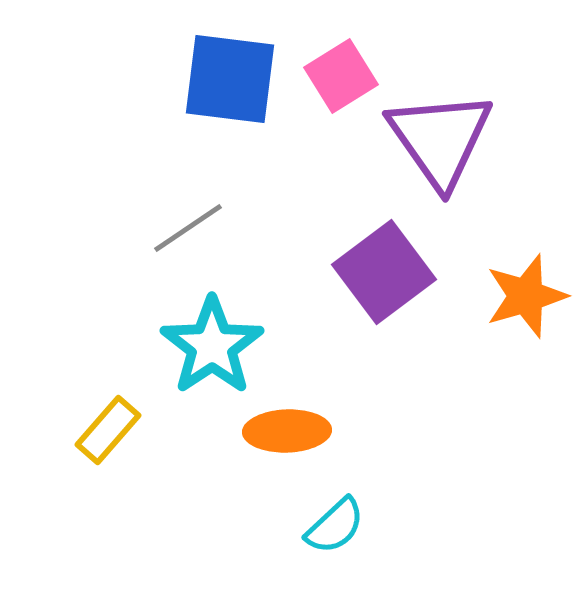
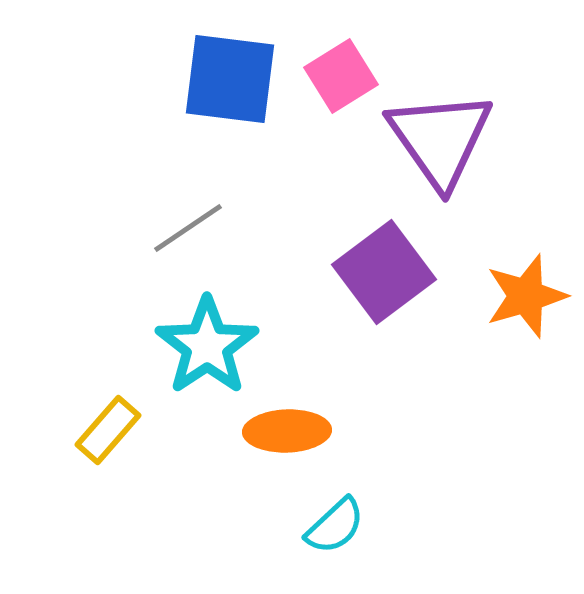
cyan star: moved 5 px left
